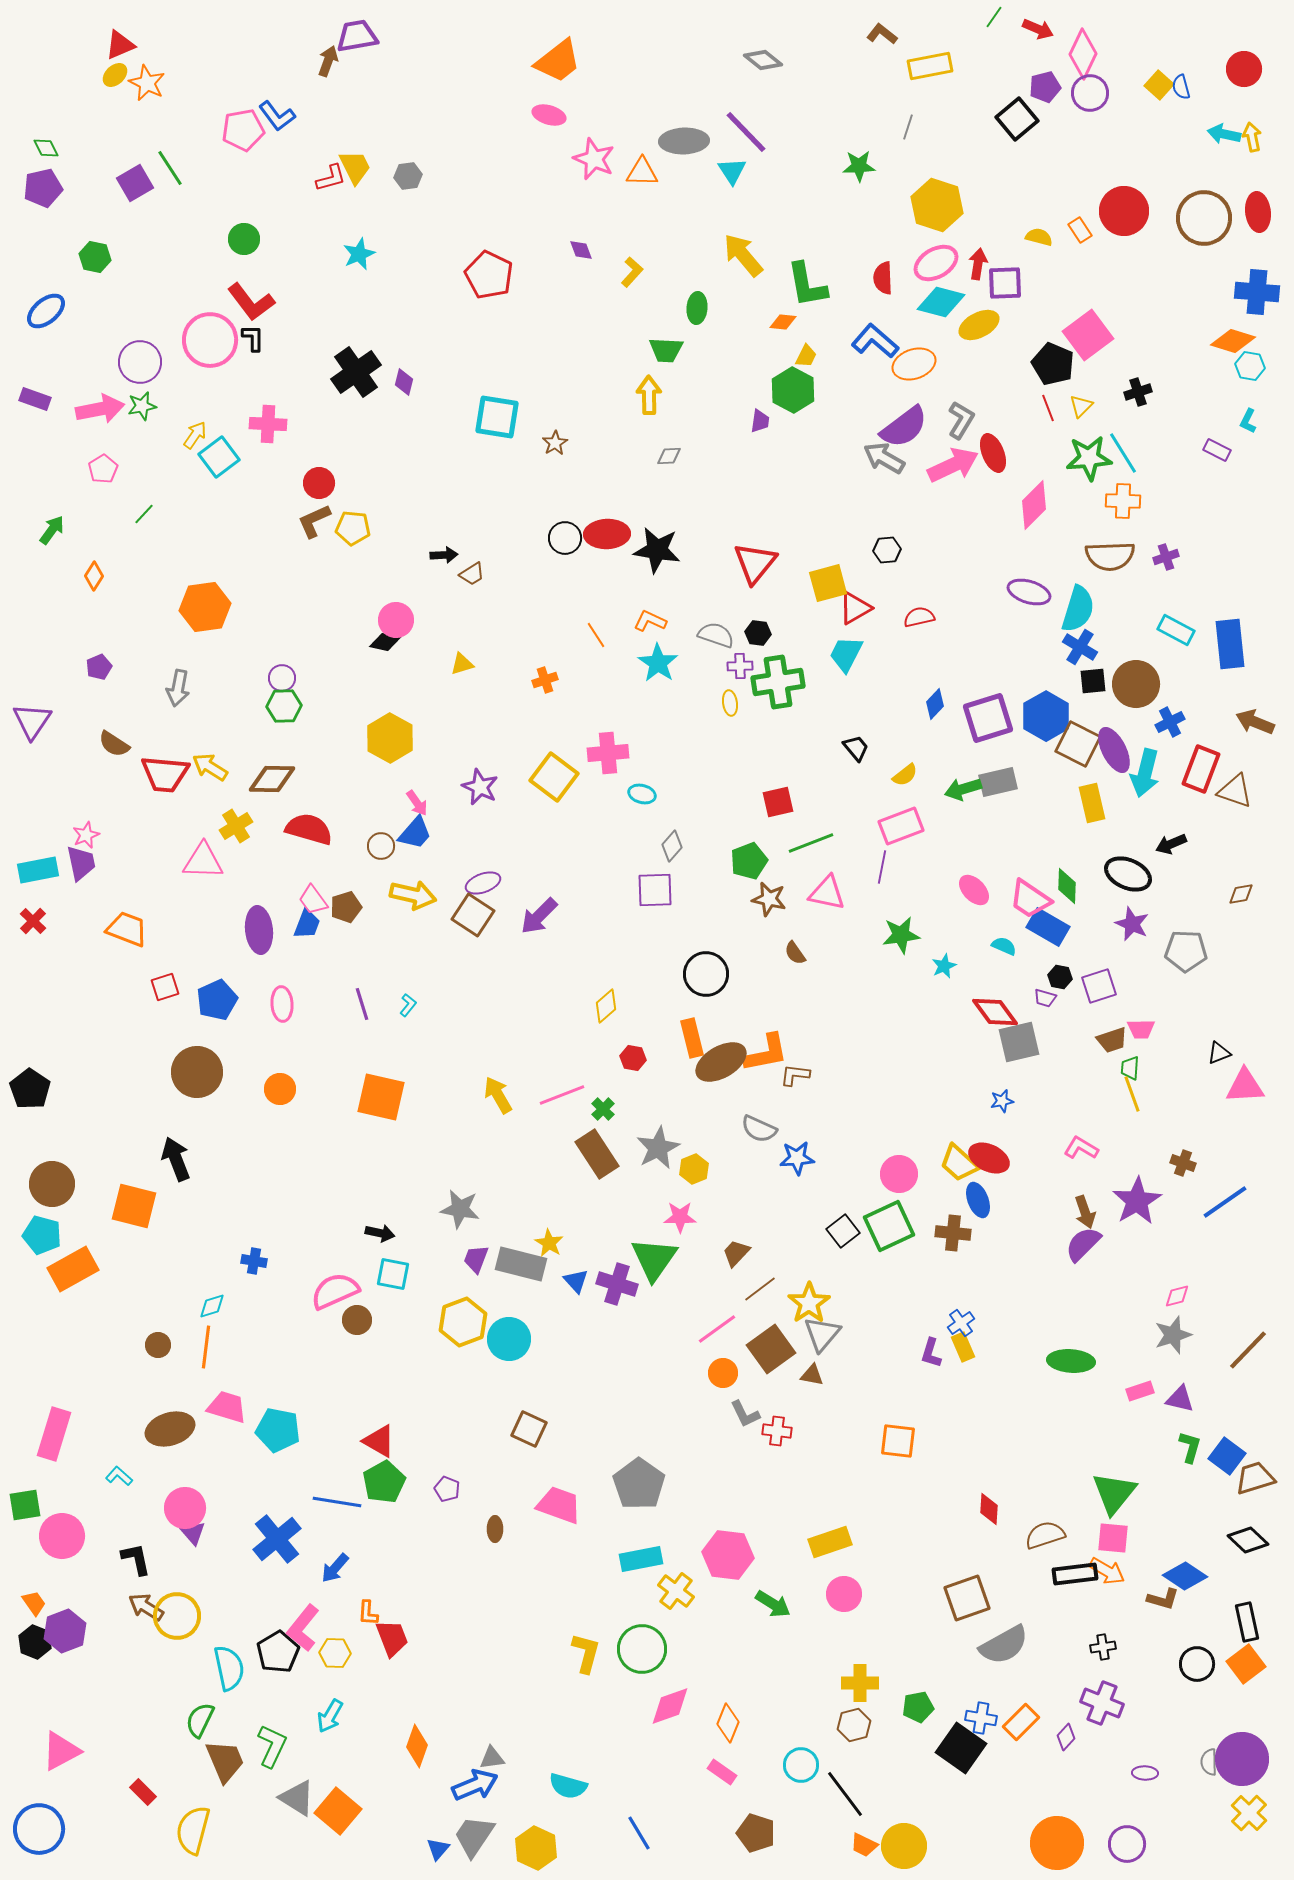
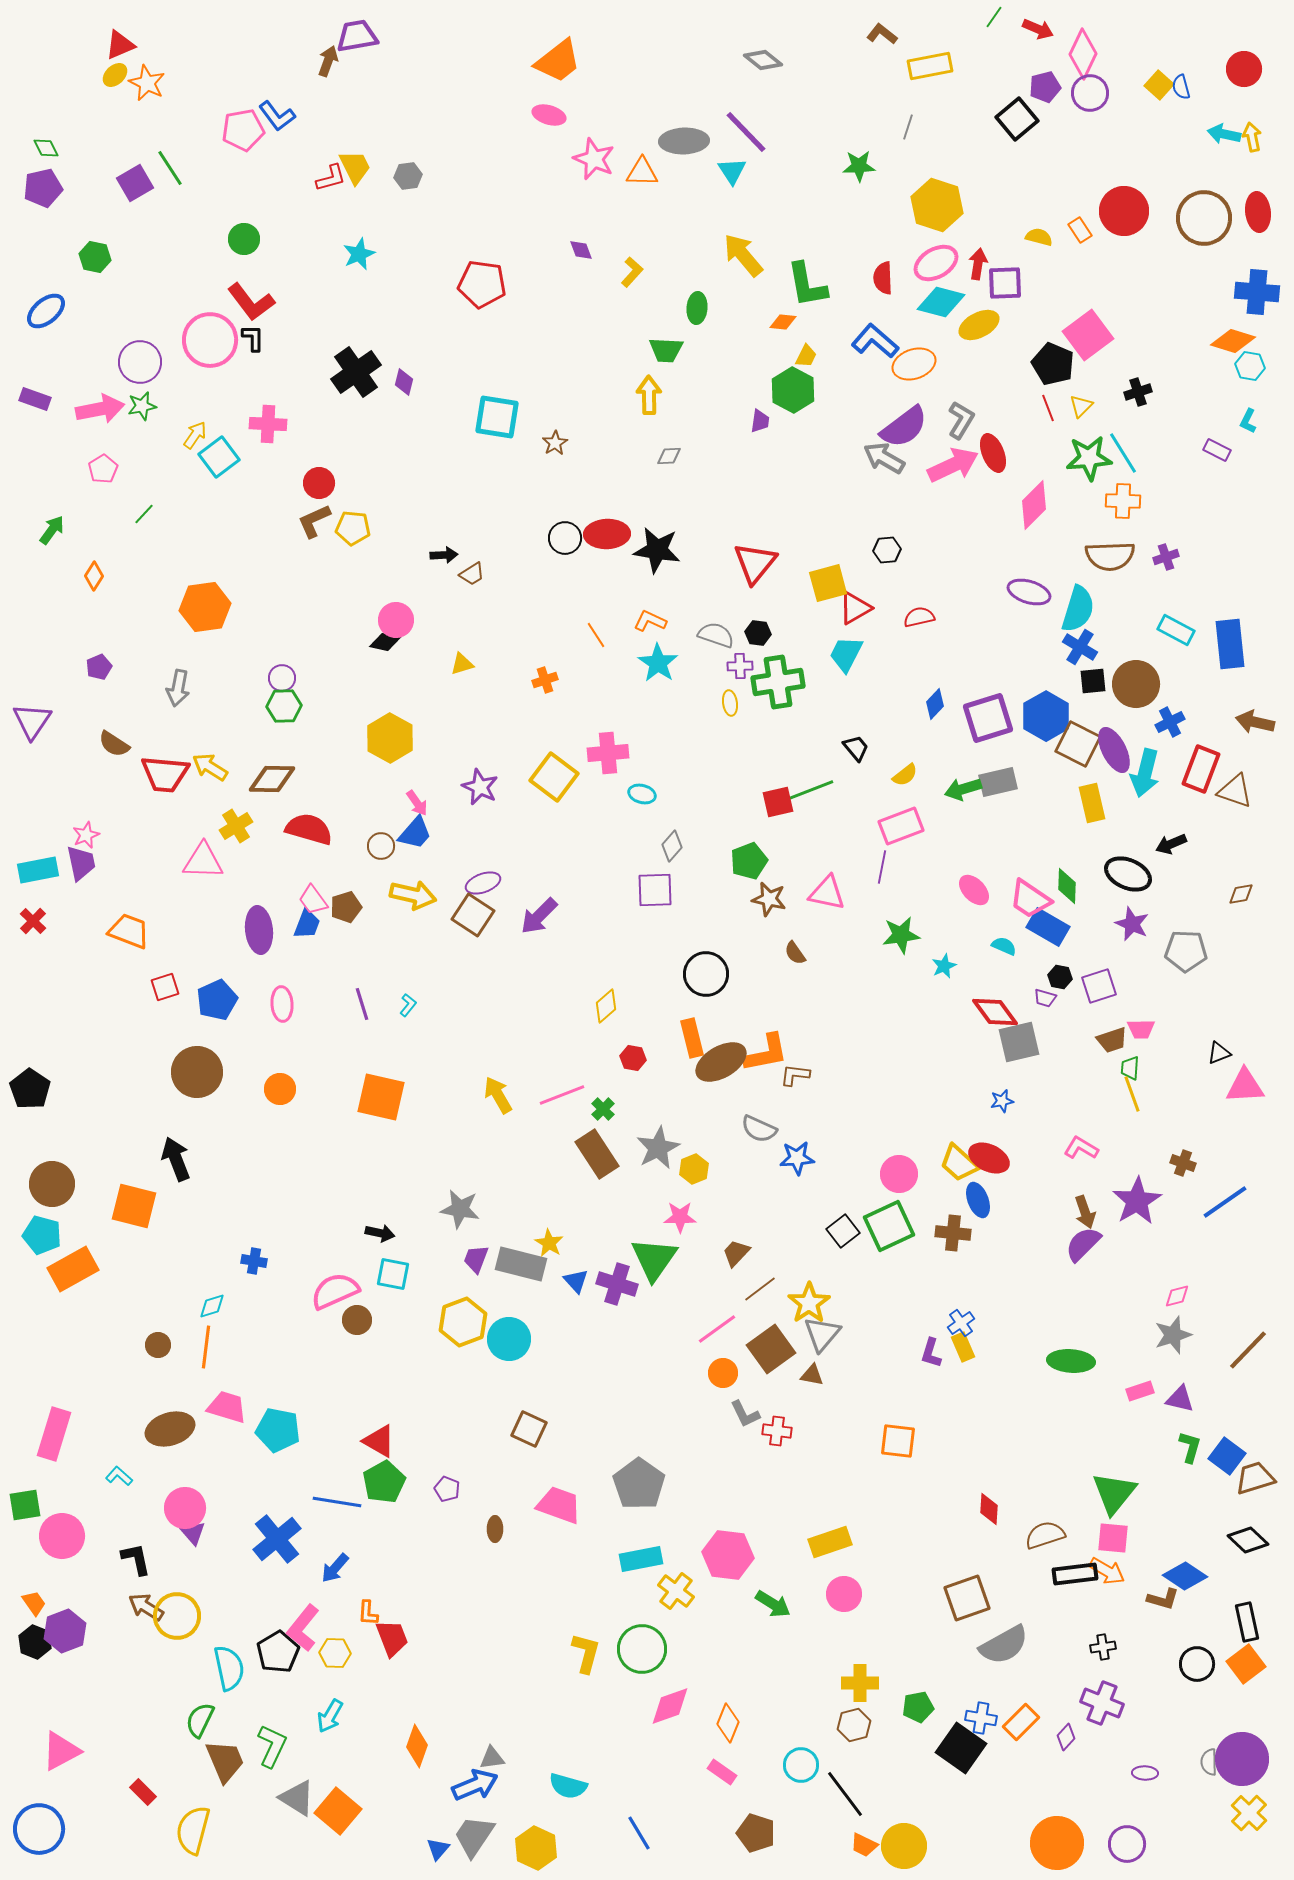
red pentagon at (489, 275): moved 7 px left, 9 px down; rotated 18 degrees counterclockwise
brown arrow at (1255, 722): rotated 9 degrees counterclockwise
green line at (811, 843): moved 53 px up
orange trapezoid at (127, 929): moved 2 px right, 2 px down
